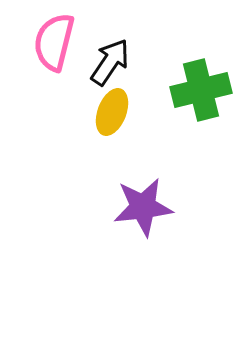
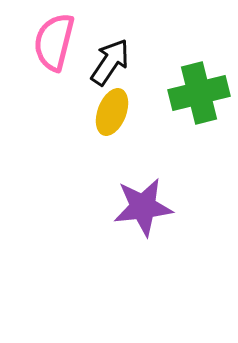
green cross: moved 2 px left, 3 px down
